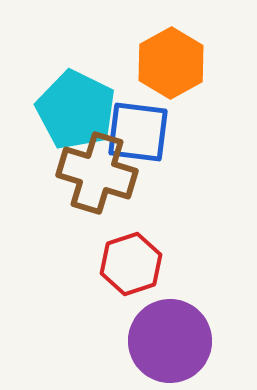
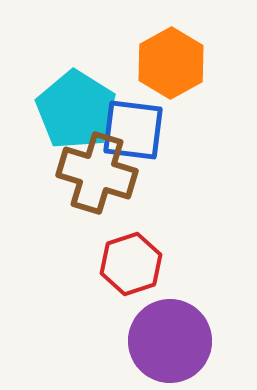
cyan pentagon: rotated 6 degrees clockwise
blue square: moved 5 px left, 2 px up
